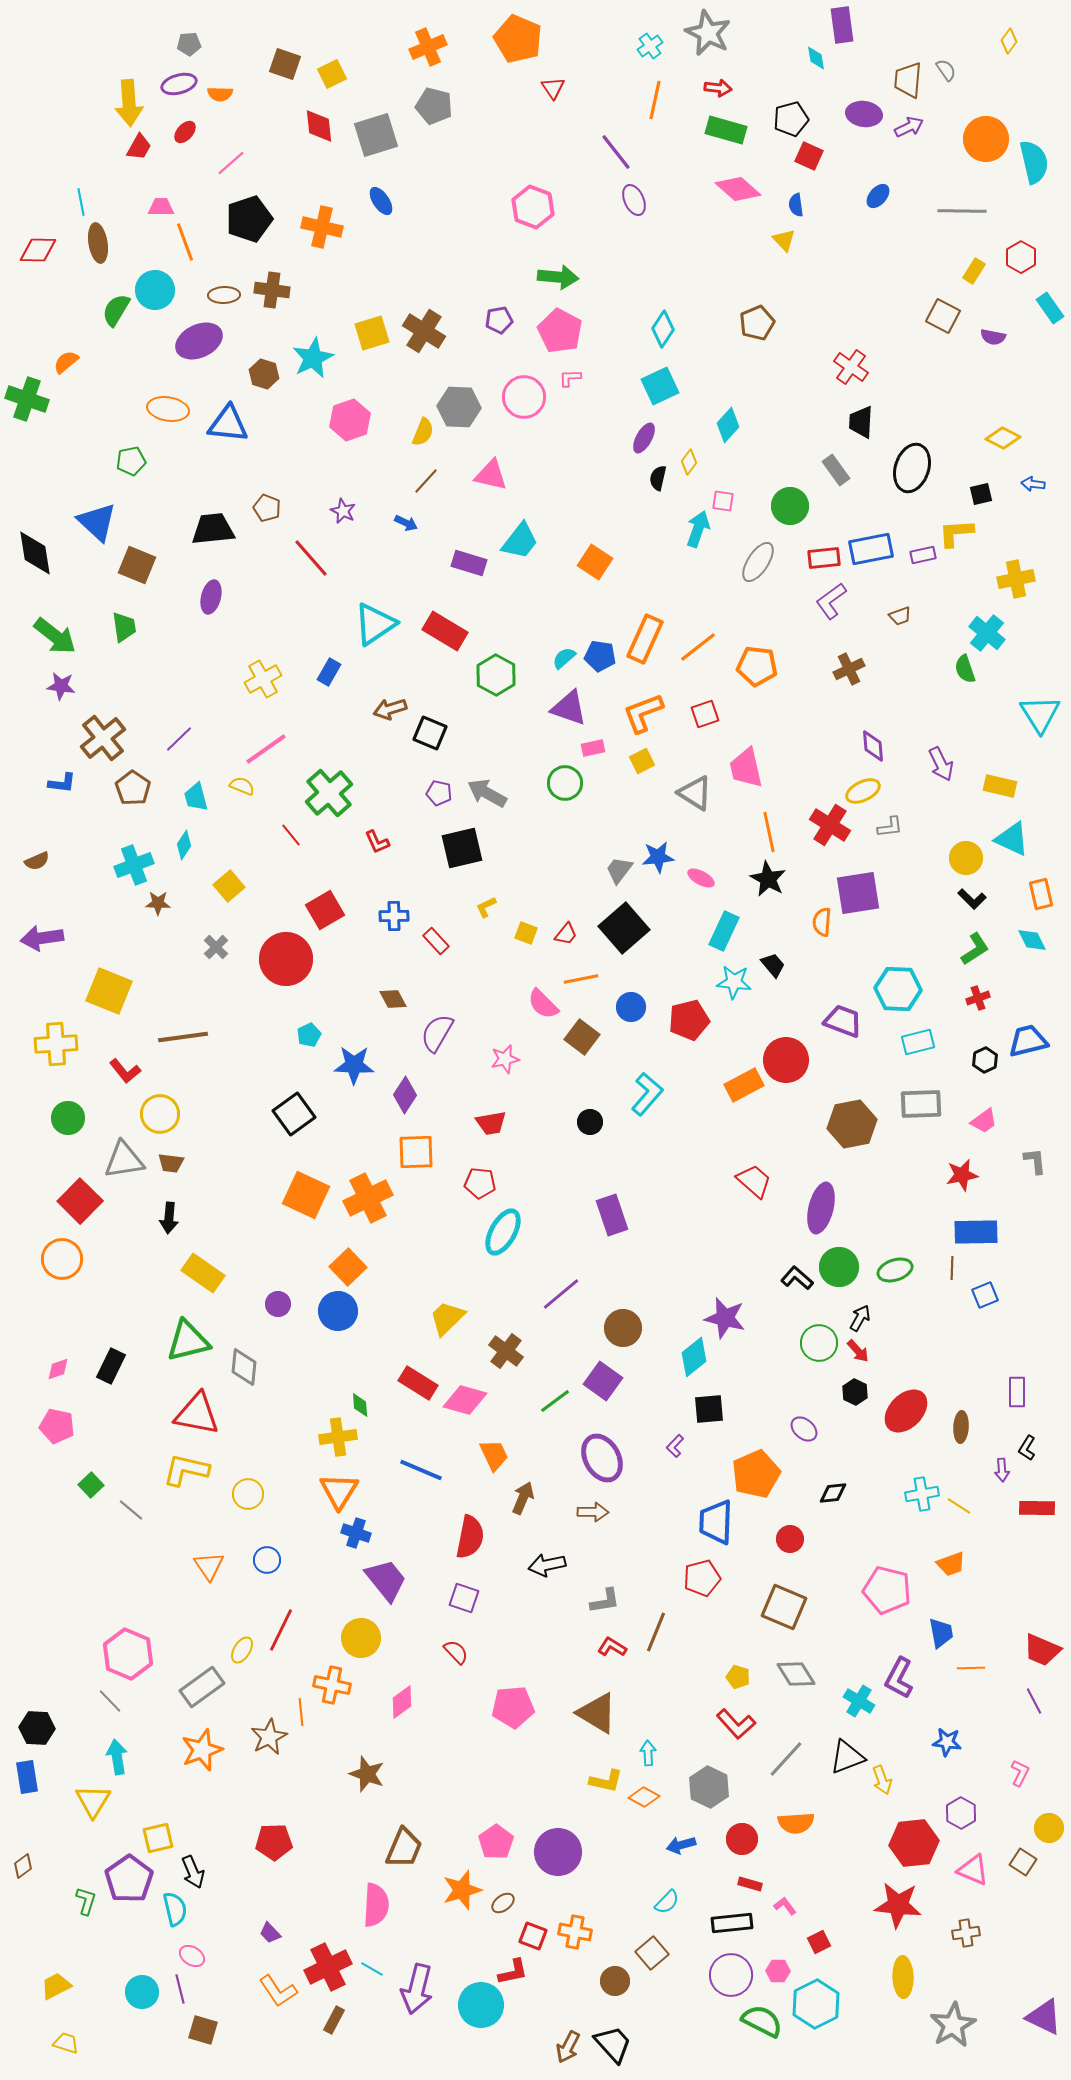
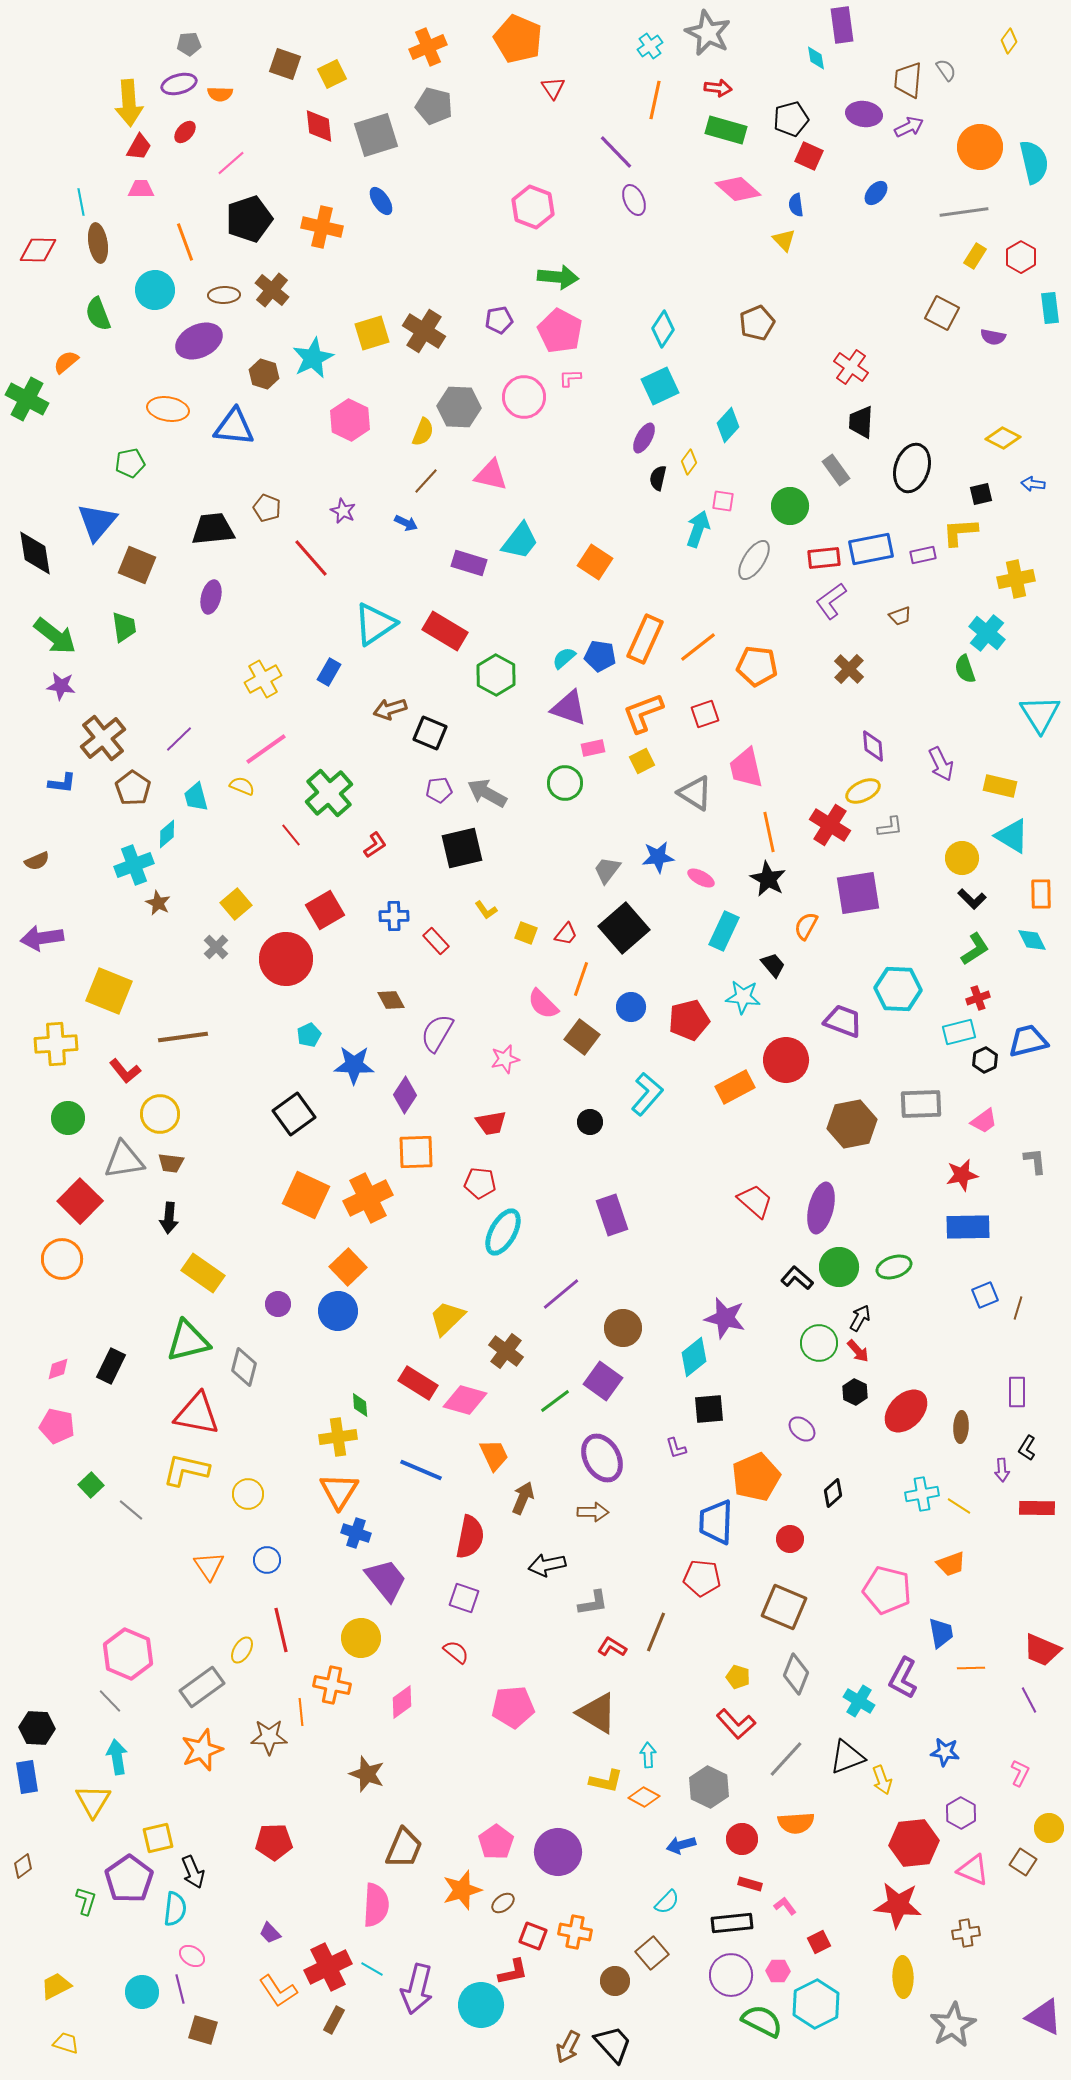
orange circle at (986, 139): moved 6 px left, 8 px down
purple line at (616, 152): rotated 6 degrees counterclockwise
blue ellipse at (878, 196): moved 2 px left, 3 px up
pink trapezoid at (161, 207): moved 20 px left, 18 px up
gray line at (962, 211): moved 2 px right, 1 px down; rotated 9 degrees counterclockwise
yellow rectangle at (974, 271): moved 1 px right, 15 px up
brown cross at (272, 290): rotated 32 degrees clockwise
cyan rectangle at (1050, 308): rotated 28 degrees clockwise
green semicircle at (116, 310): moved 18 px left, 4 px down; rotated 52 degrees counterclockwise
brown square at (943, 316): moved 1 px left, 3 px up
green cross at (27, 399): rotated 9 degrees clockwise
pink hexagon at (350, 420): rotated 15 degrees counterclockwise
blue triangle at (228, 424): moved 6 px right, 3 px down
green pentagon at (131, 461): moved 1 px left, 2 px down
blue triangle at (97, 522): rotated 27 degrees clockwise
yellow L-shape at (956, 533): moved 4 px right, 1 px up
gray ellipse at (758, 562): moved 4 px left, 2 px up
brown cross at (849, 669): rotated 20 degrees counterclockwise
purple pentagon at (439, 793): moved 3 px up; rotated 20 degrees counterclockwise
cyan triangle at (1012, 839): moved 3 px up; rotated 6 degrees clockwise
red L-shape at (377, 842): moved 2 px left, 3 px down; rotated 100 degrees counterclockwise
cyan diamond at (184, 845): moved 17 px left, 11 px up; rotated 16 degrees clockwise
yellow circle at (966, 858): moved 4 px left
gray trapezoid at (619, 870): moved 12 px left
yellow square at (229, 886): moved 7 px right, 18 px down
orange rectangle at (1041, 894): rotated 12 degrees clockwise
brown star at (158, 903): rotated 25 degrees clockwise
yellow L-shape at (486, 907): moved 3 px down; rotated 100 degrees counterclockwise
orange semicircle at (822, 922): moved 16 px left, 4 px down; rotated 24 degrees clockwise
orange line at (581, 979): rotated 60 degrees counterclockwise
cyan star at (734, 982): moved 9 px right, 15 px down
brown diamond at (393, 999): moved 2 px left, 1 px down
cyan rectangle at (918, 1042): moved 41 px right, 10 px up
orange rectangle at (744, 1085): moved 9 px left, 2 px down
red trapezoid at (754, 1181): moved 1 px right, 20 px down
blue rectangle at (976, 1232): moved 8 px left, 5 px up
brown line at (952, 1268): moved 66 px right, 40 px down; rotated 15 degrees clockwise
green ellipse at (895, 1270): moved 1 px left, 3 px up
gray diamond at (244, 1367): rotated 9 degrees clockwise
purple ellipse at (804, 1429): moved 2 px left
purple L-shape at (675, 1446): moved 1 px right, 2 px down; rotated 60 degrees counterclockwise
orange pentagon at (756, 1474): moved 3 px down
black diamond at (833, 1493): rotated 36 degrees counterclockwise
red pentagon at (702, 1578): rotated 21 degrees clockwise
gray L-shape at (605, 1601): moved 12 px left, 2 px down
red line at (281, 1630): rotated 39 degrees counterclockwise
red semicircle at (456, 1652): rotated 8 degrees counterclockwise
gray diamond at (796, 1674): rotated 54 degrees clockwise
purple L-shape at (899, 1678): moved 4 px right
purple line at (1034, 1701): moved 5 px left, 1 px up
brown star at (269, 1737): rotated 27 degrees clockwise
blue star at (947, 1742): moved 2 px left, 10 px down
cyan arrow at (648, 1753): moved 2 px down
cyan semicircle at (175, 1909): rotated 20 degrees clockwise
